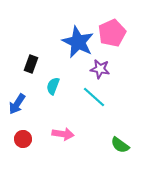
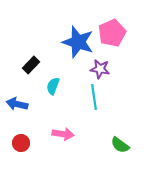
blue star: rotated 8 degrees counterclockwise
black rectangle: moved 1 px down; rotated 24 degrees clockwise
cyan line: rotated 40 degrees clockwise
blue arrow: rotated 70 degrees clockwise
red circle: moved 2 px left, 4 px down
